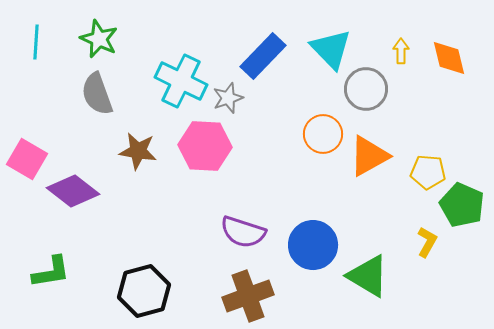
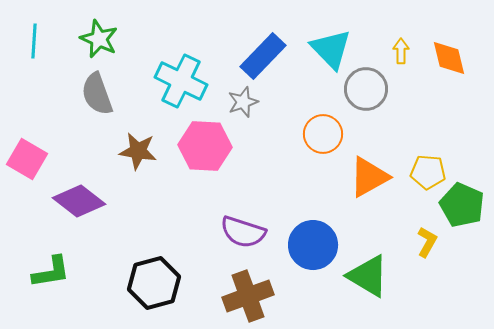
cyan line: moved 2 px left, 1 px up
gray star: moved 15 px right, 4 px down
orange triangle: moved 21 px down
purple diamond: moved 6 px right, 10 px down
black hexagon: moved 10 px right, 8 px up
